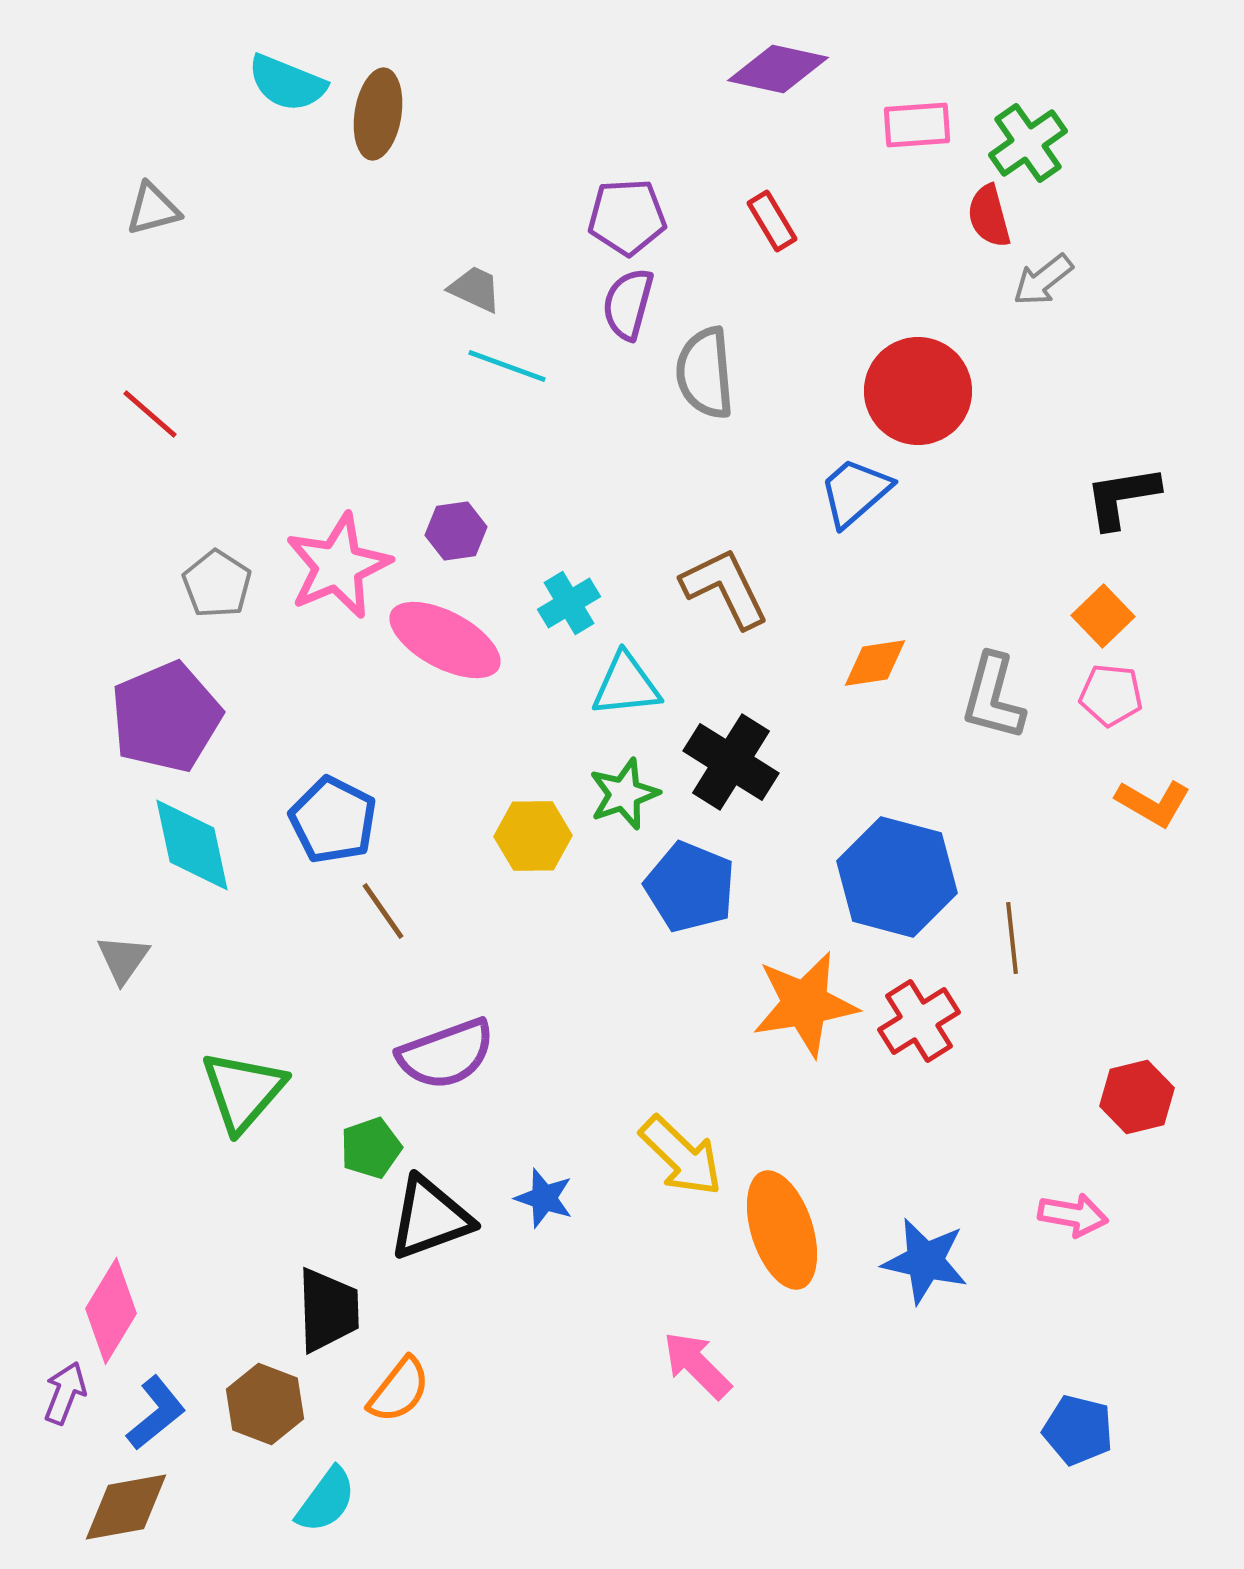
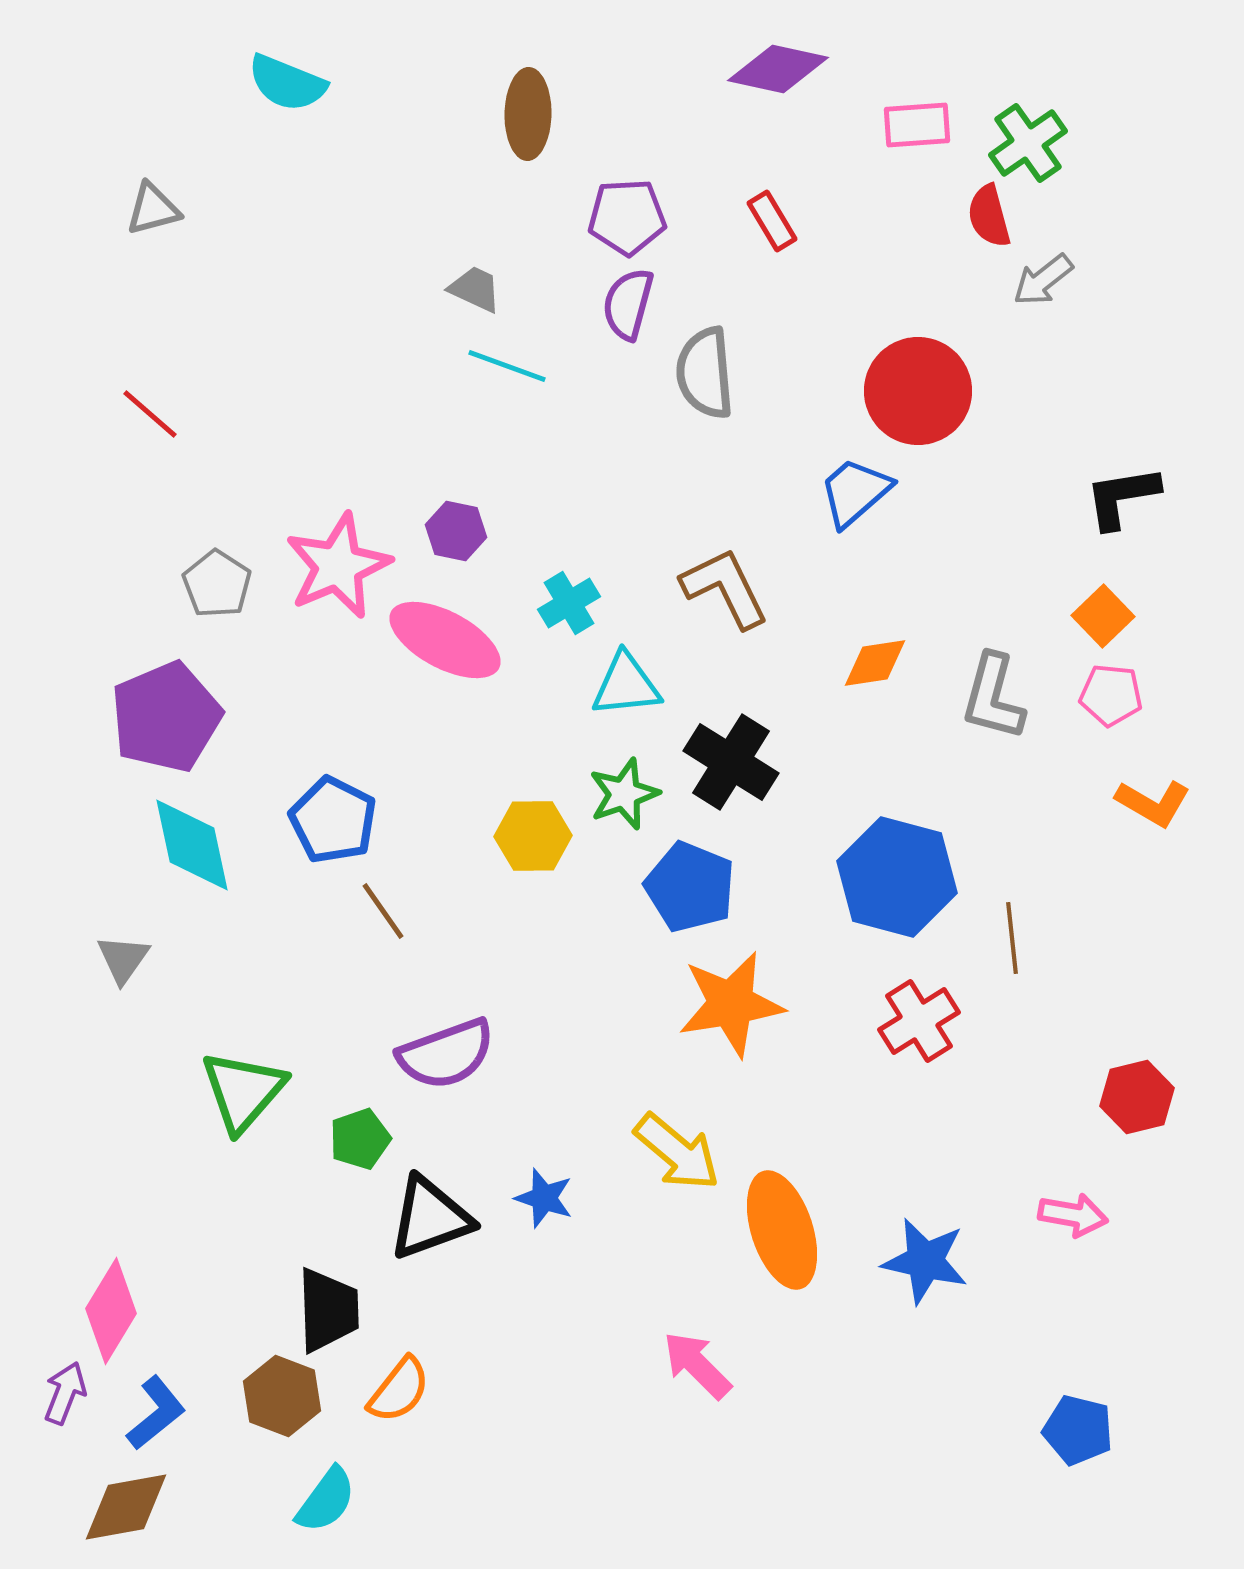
brown ellipse at (378, 114): moved 150 px right; rotated 8 degrees counterclockwise
purple hexagon at (456, 531): rotated 20 degrees clockwise
orange star at (805, 1004): moved 74 px left
green pentagon at (371, 1148): moved 11 px left, 9 px up
yellow arrow at (681, 1156): moved 4 px left, 4 px up; rotated 4 degrees counterclockwise
brown hexagon at (265, 1404): moved 17 px right, 8 px up
